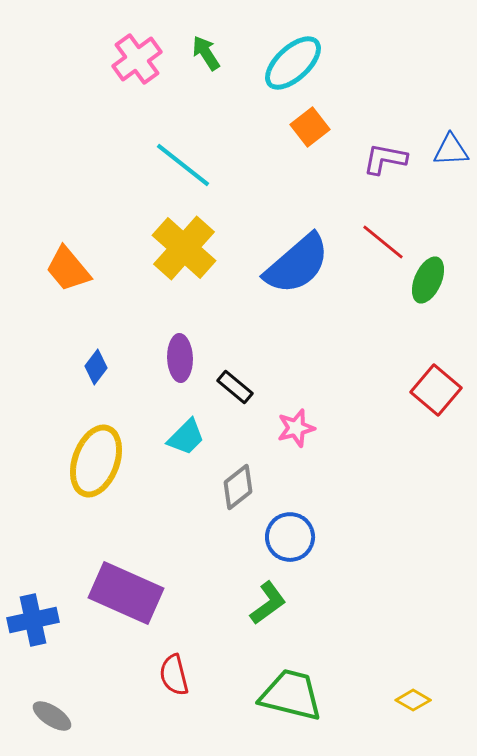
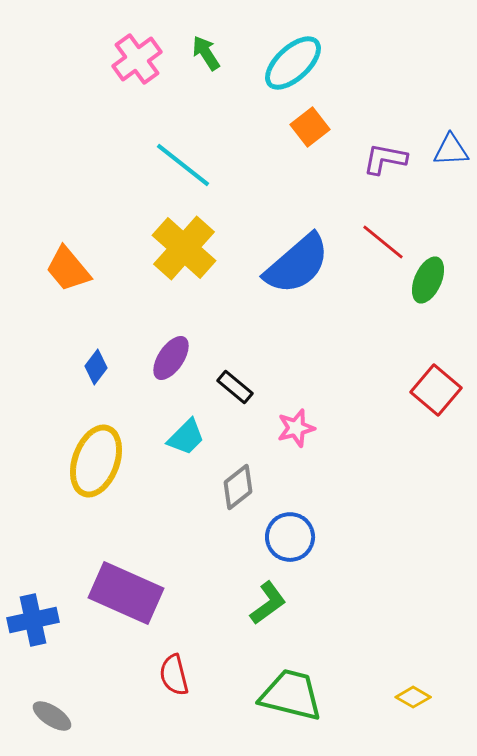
purple ellipse: moved 9 px left; rotated 36 degrees clockwise
yellow diamond: moved 3 px up
